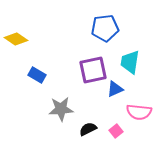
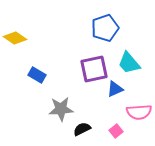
blue pentagon: rotated 12 degrees counterclockwise
yellow diamond: moved 1 px left, 1 px up
cyan trapezoid: moved 1 px left, 1 px down; rotated 50 degrees counterclockwise
purple square: moved 1 px right, 1 px up
pink semicircle: rotated 10 degrees counterclockwise
black semicircle: moved 6 px left
